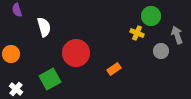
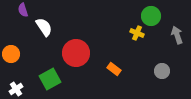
purple semicircle: moved 6 px right
white semicircle: rotated 18 degrees counterclockwise
gray circle: moved 1 px right, 20 px down
orange rectangle: rotated 72 degrees clockwise
white cross: rotated 16 degrees clockwise
